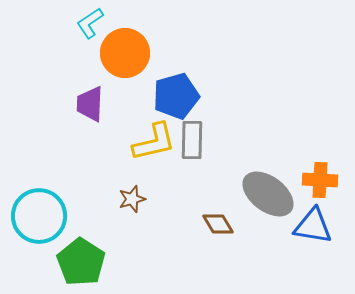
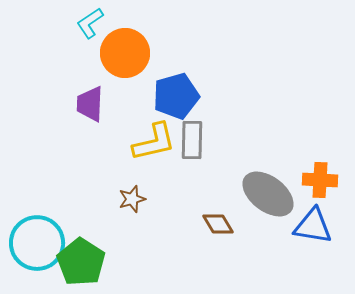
cyan circle: moved 2 px left, 27 px down
